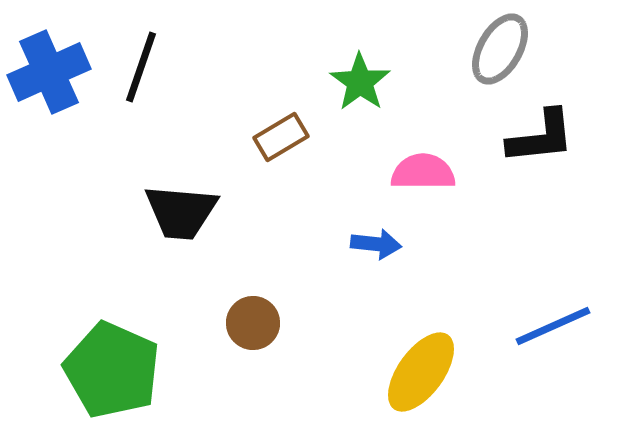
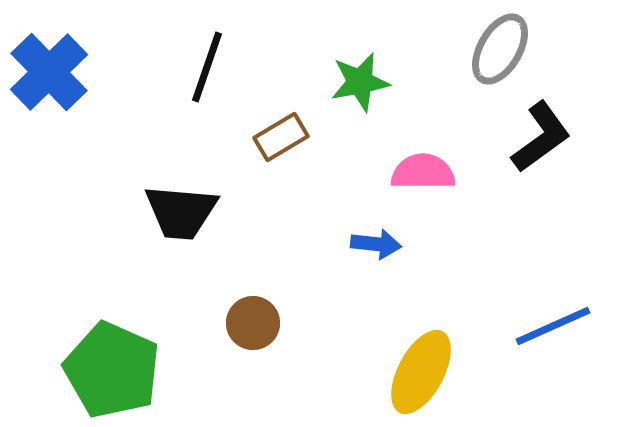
black line: moved 66 px right
blue cross: rotated 20 degrees counterclockwise
green star: rotated 26 degrees clockwise
black L-shape: rotated 30 degrees counterclockwise
yellow ellipse: rotated 8 degrees counterclockwise
